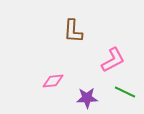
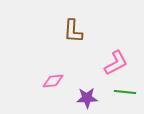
pink L-shape: moved 3 px right, 3 px down
green line: rotated 20 degrees counterclockwise
